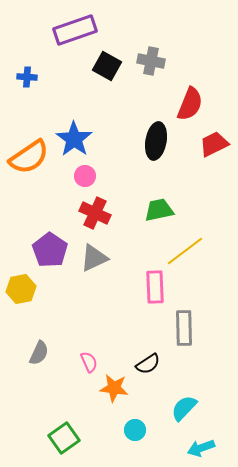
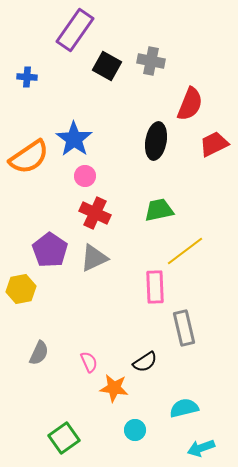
purple rectangle: rotated 36 degrees counterclockwise
gray rectangle: rotated 12 degrees counterclockwise
black semicircle: moved 3 px left, 2 px up
cyan semicircle: rotated 32 degrees clockwise
